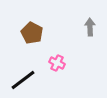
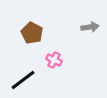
gray arrow: rotated 84 degrees clockwise
pink cross: moved 3 px left, 3 px up
